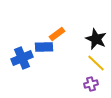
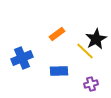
black star: rotated 20 degrees clockwise
blue rectangle: moved 15 px right, 24 px down
yellow line: moved 11 px left, 12 px up
